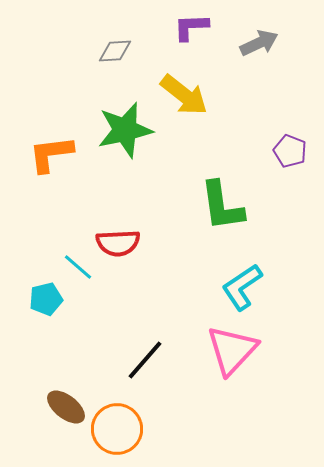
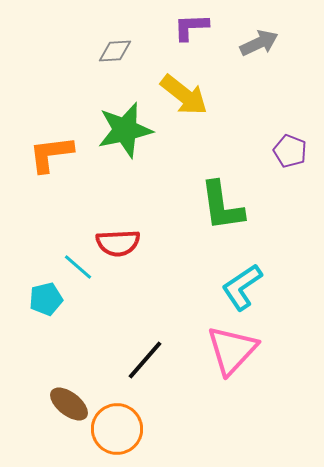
brown ellipse: moved 3 px right, 3 px up
